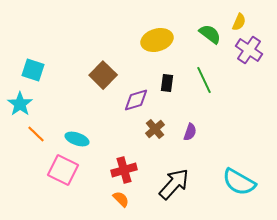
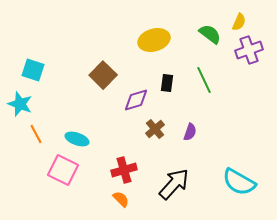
yellow ellipse: moved 3 px left
purple cross: rotated 36 degrees clockwise
cyan star: rotated 15 degrees counterclockwise
orange line: rotated 18 degrees clockwise
